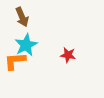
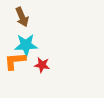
cyan star: rotated 25 degrees clockwise
red star: moved 26 px left, 10 px down
